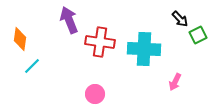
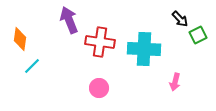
pink arrow: rotated 12 degrees counterclockwise
pink circle: moved 4 px right, 6 px up
